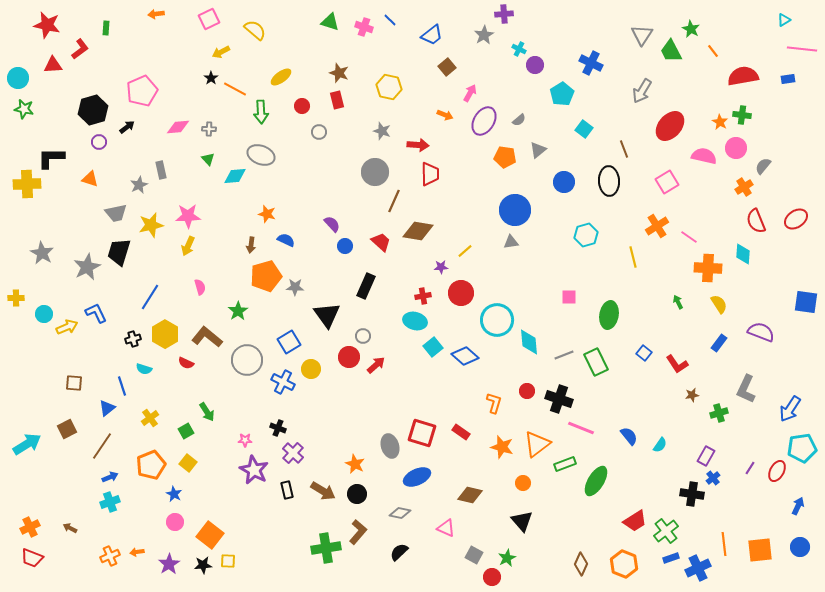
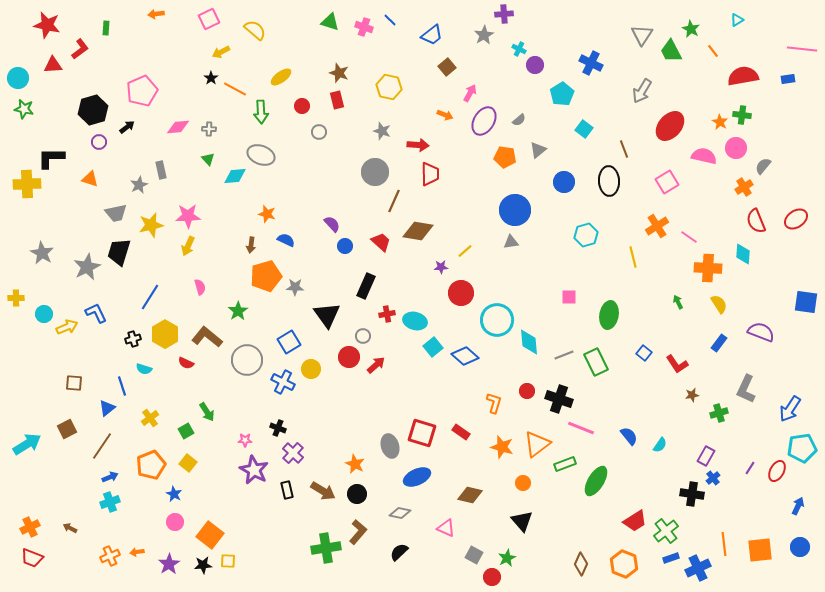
cyan triangle at (784, 20): moved 47 px left
red cross at (423, 296): moved 36 px left, 18 px down
